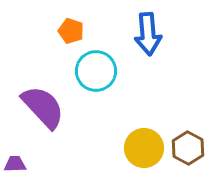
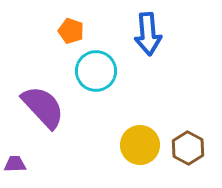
yellow circle: moved 4 px left, 3 px up
